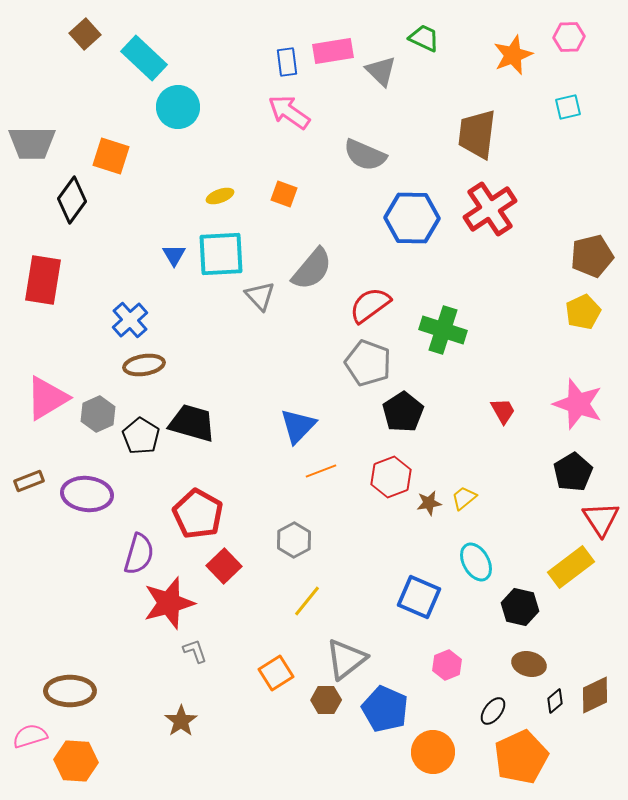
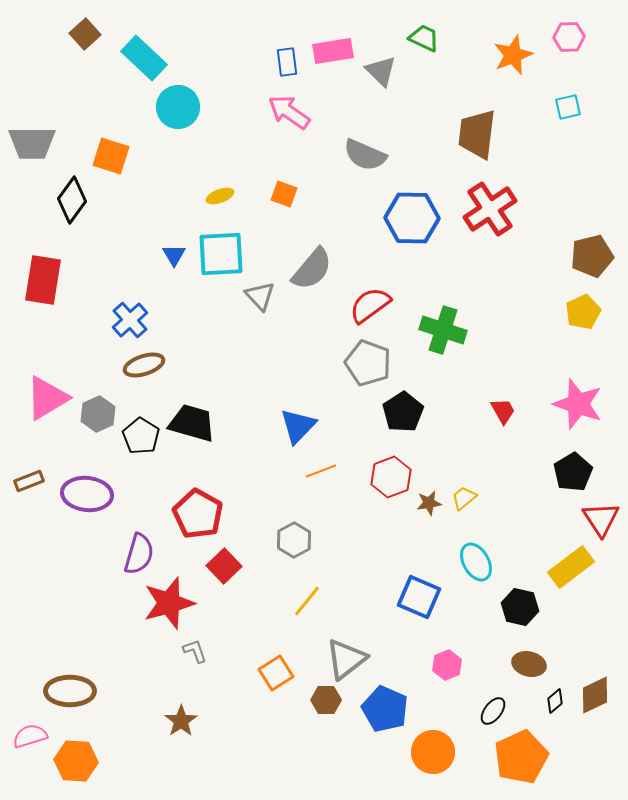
brown ellipse at (144, 365): rotated 9 degrees counterclockwise
